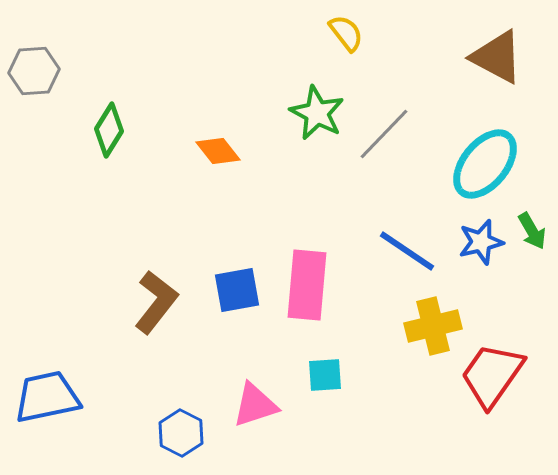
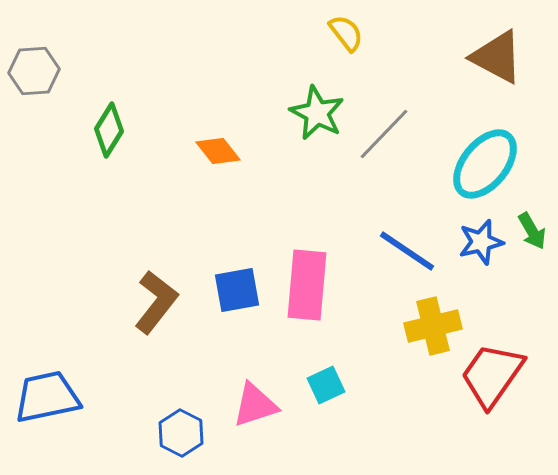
cyan square: moved 1 px right, 10 px down; rotated 21 degrees counterclockwise
